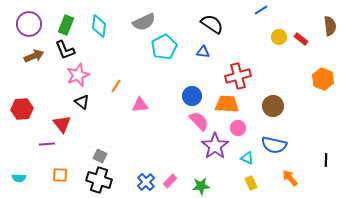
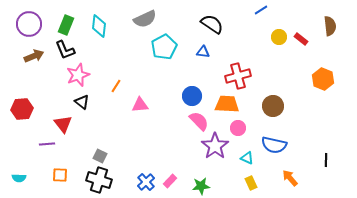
gray semicircle: moved 1 px right, 3 px up
red triangle: moved 1 px right
